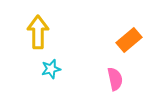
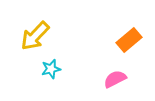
yellow arrow: moved 3 px left, 4 px down; rotated 136 degrees counterclockwise
pink semicircle: rotated 105 degrees counterclockwise
